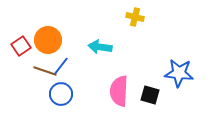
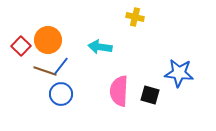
red square: rotated 12 degrees counterclockwise
